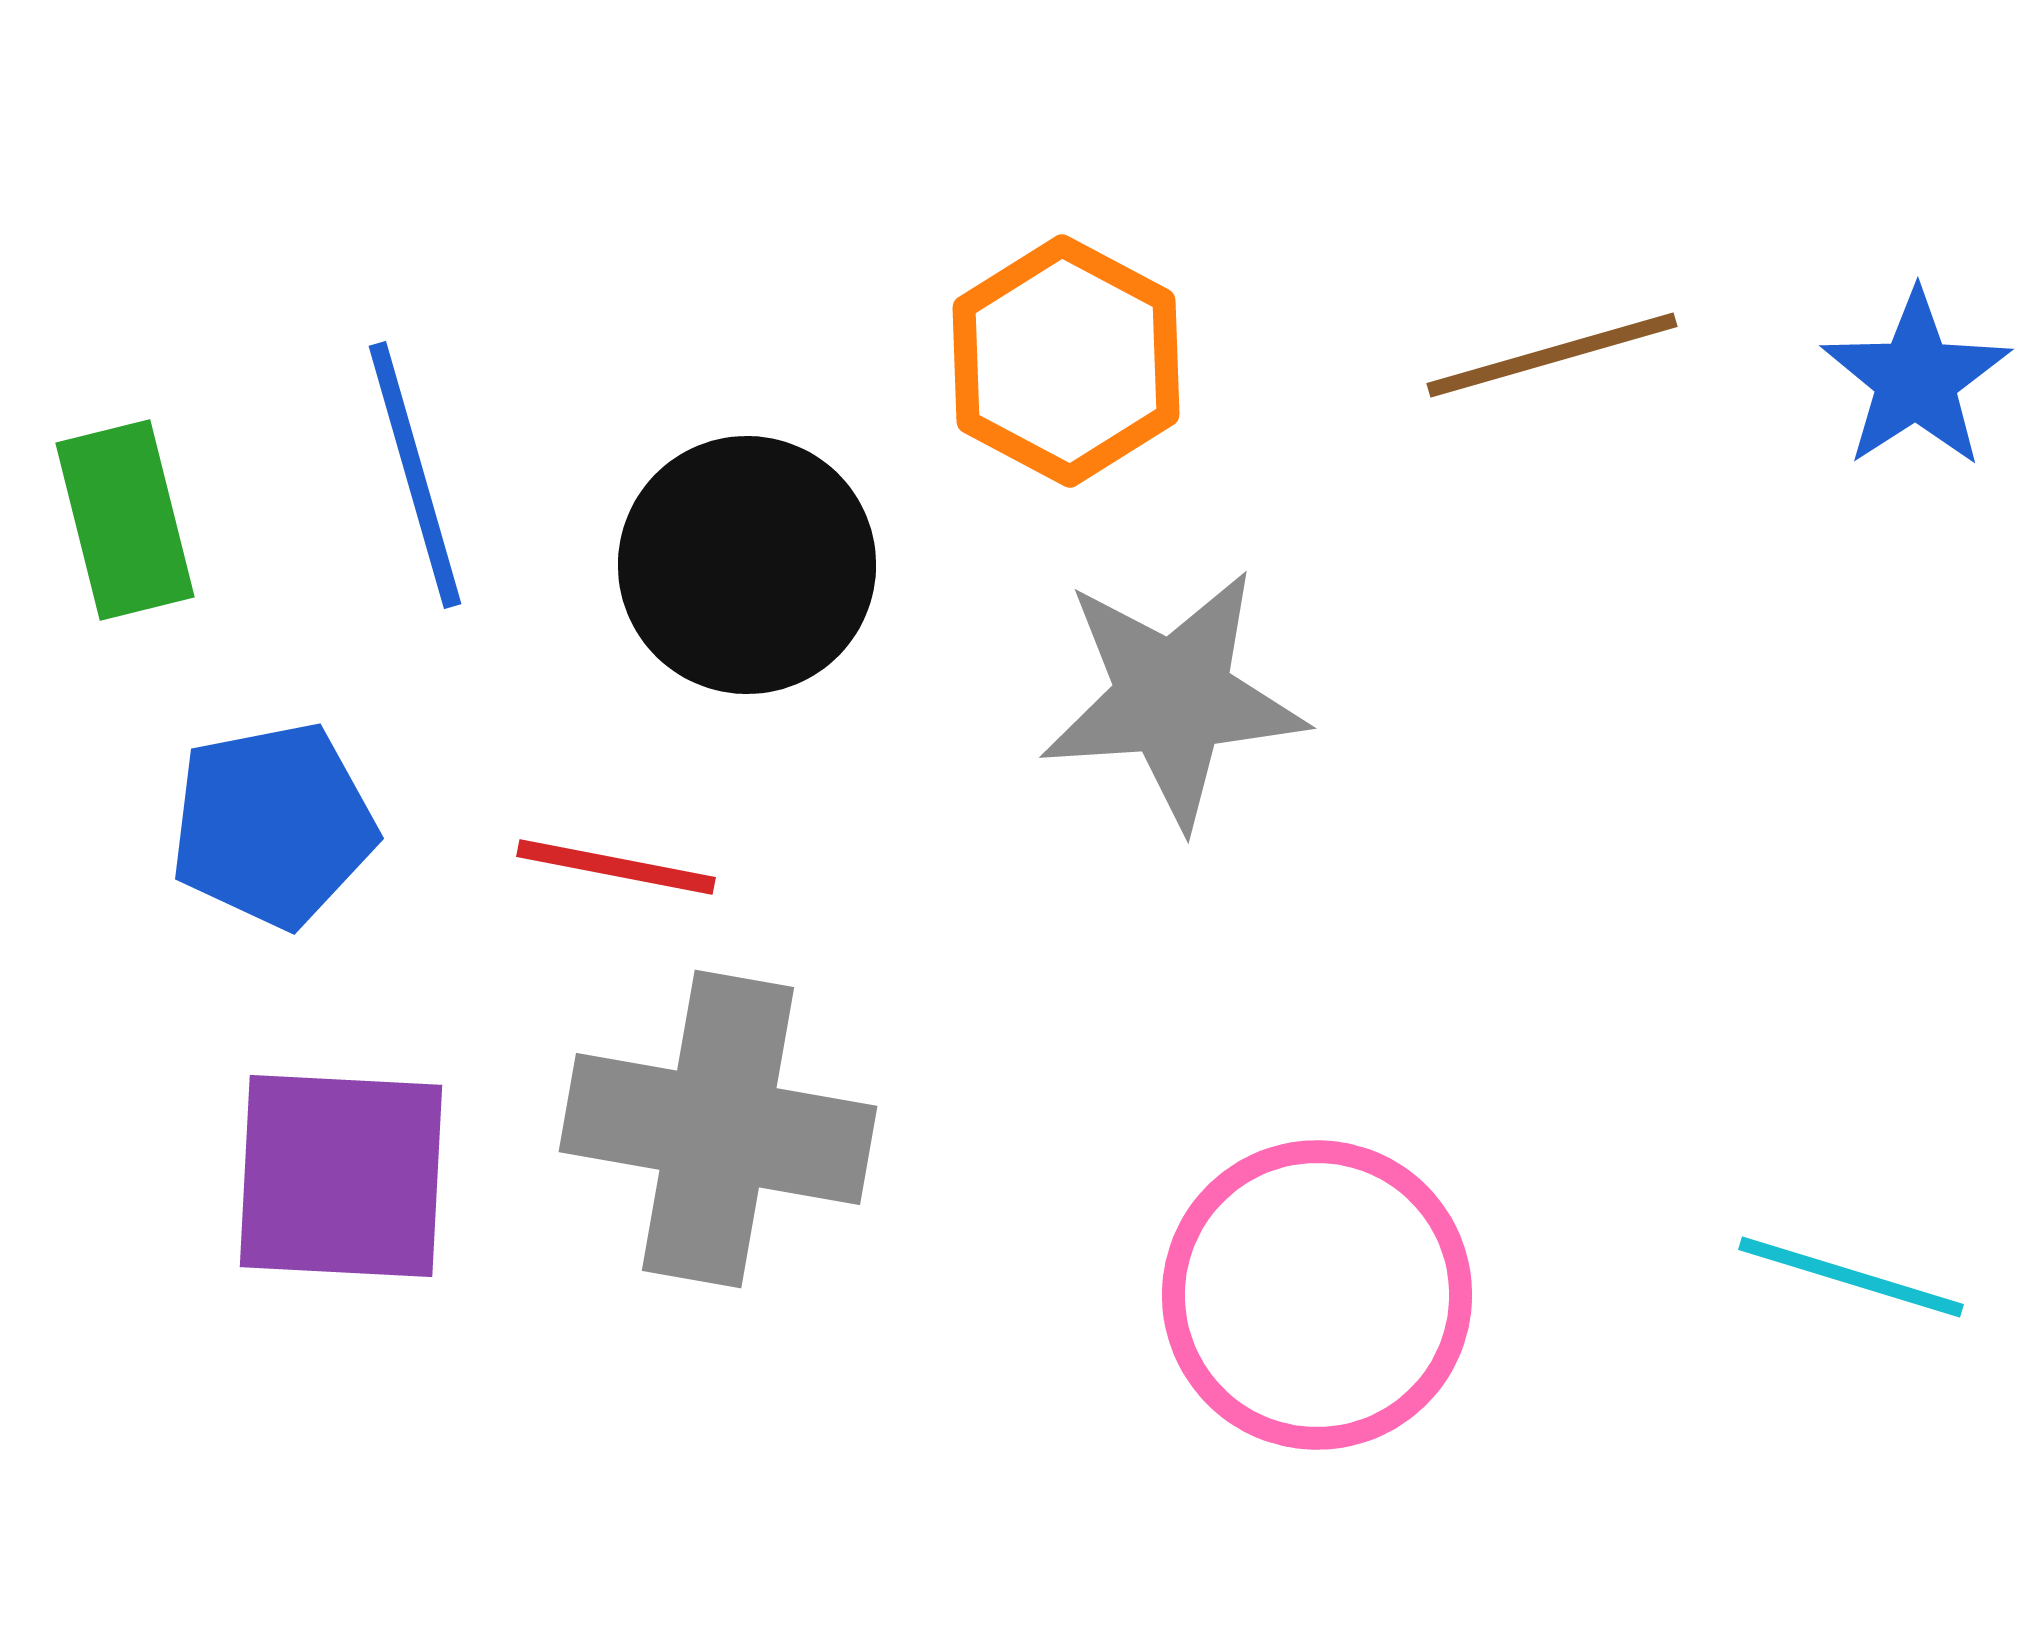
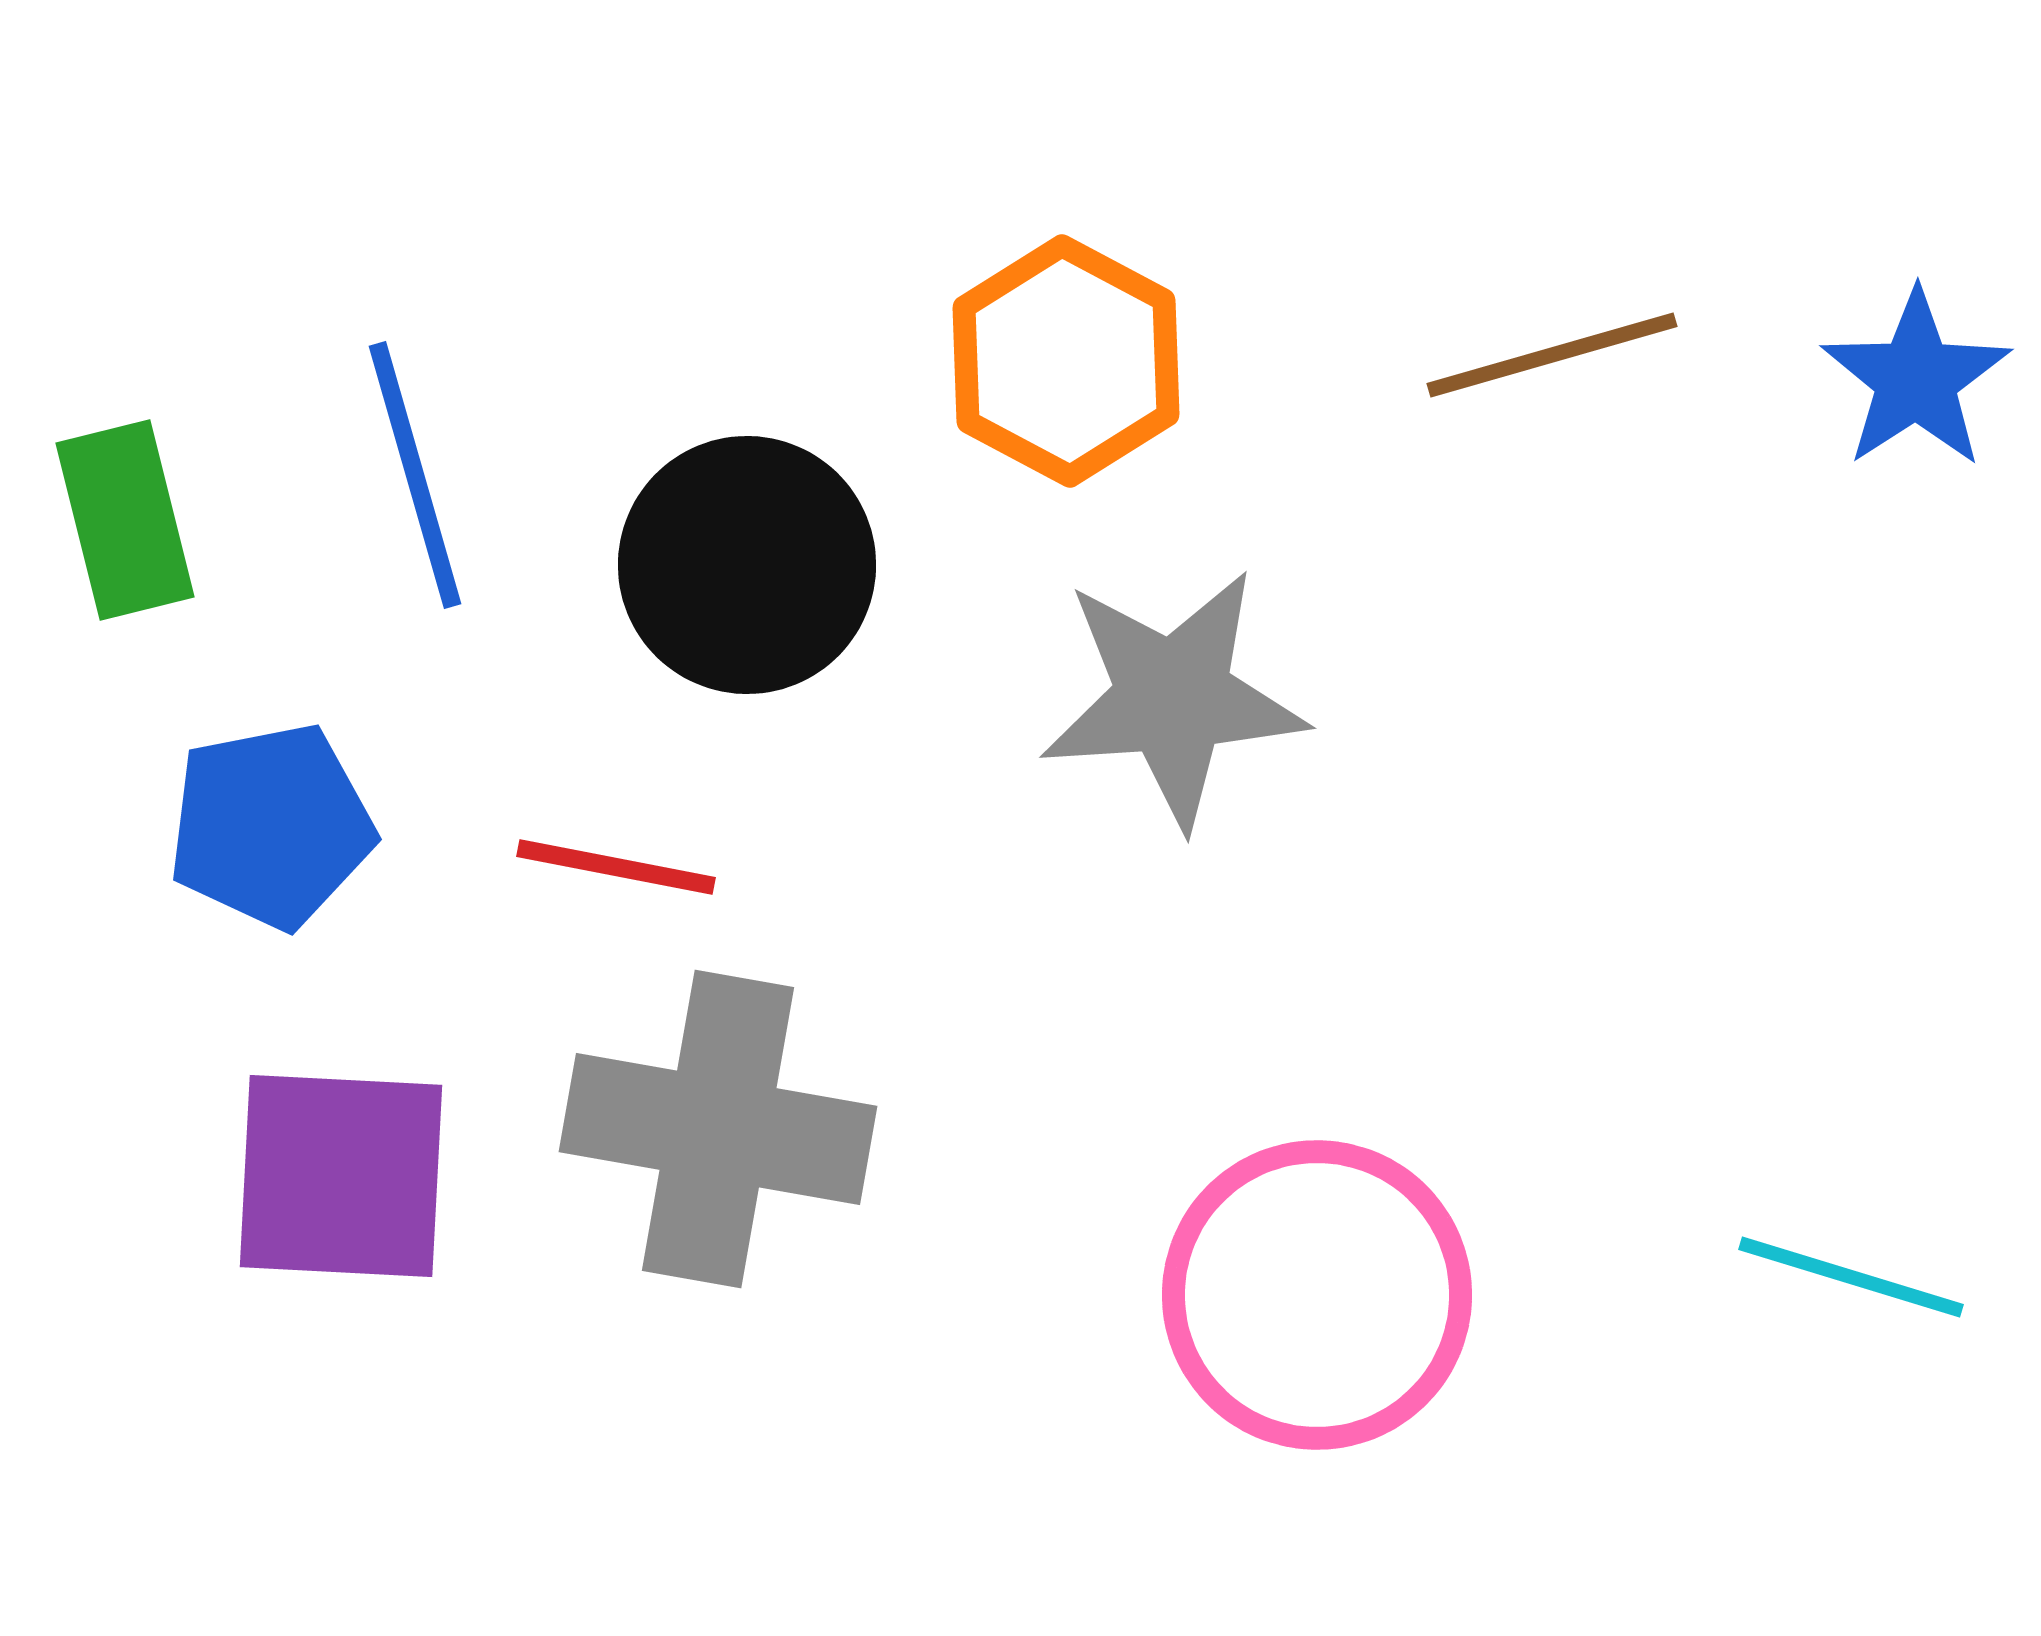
blue pentagon: moved 2 px left, 1 px down
